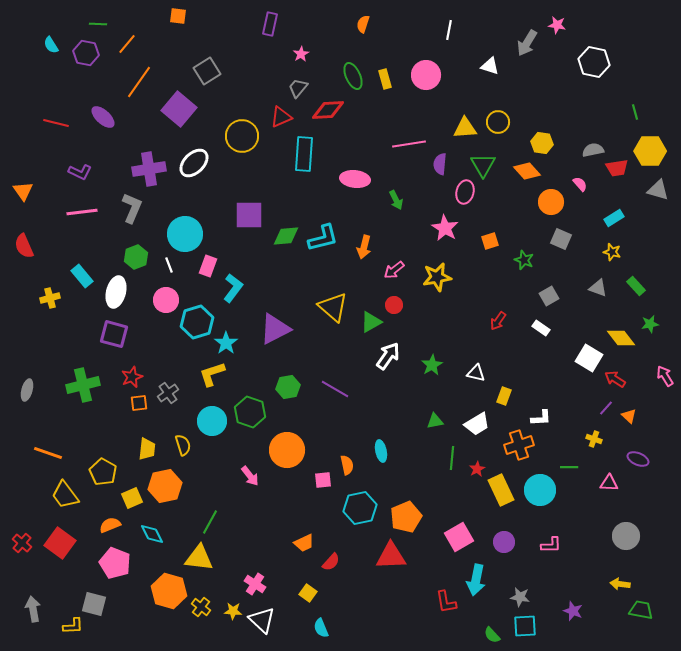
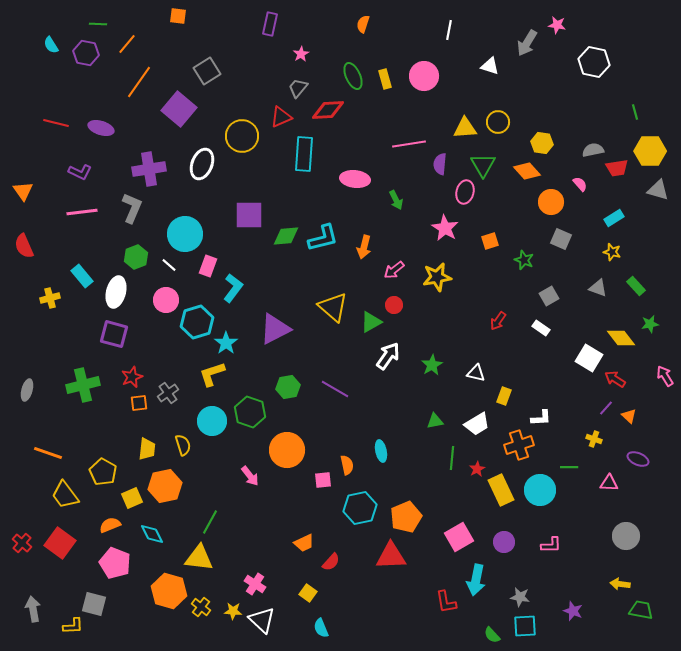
pink circle at (426, 75): moved 2 px left, 1 px down
purple ellipse at (103, 117): moved 2 px left, 11 px down; rotated 25 degrees counterclockwise
white ellipse at (194, 163): moved 8 px right, 1 px down; rotated 24 degrees counterclockwise
white line at (169, 265): rotated 28 degrees counterclockwise
